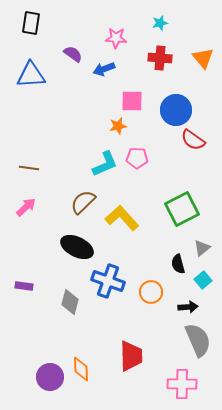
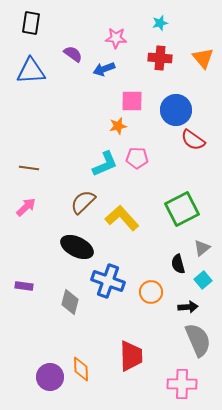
blue triangle: moved 4 px up
